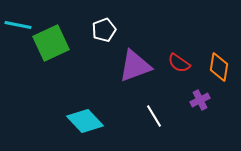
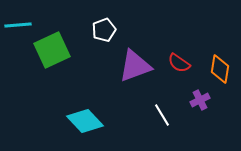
cyan line: rotated 16 degrees counterclockwise
green square: moved 1 px right, 7 px down
orange diamond: moved 1 px right, 2 px down
white line: moved 8 px right, 1 px up
